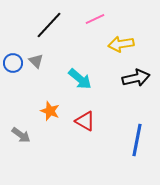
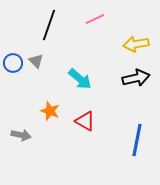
black line: rotated 24 degrees counterclockwise
yellow arrow: moved 15 px right
gray arrow: rotated 24 degrees counterclockwise
